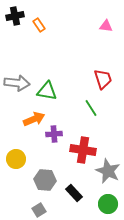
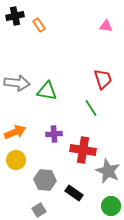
orange arrow: moved 19 px left, 13 px down
yellow circle: moved 1 px down
black rectangle: rotated 12 degrees counterclockwise
green circle: moved 3 px right, 2 px down
